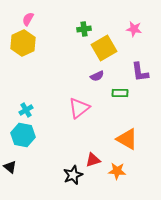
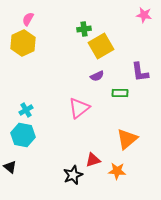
pink star: moved 10 px right, 14 px up
yellow square: moved 3 px left, 2 px up
orange triangle: rotated 50 degrees clockwise
